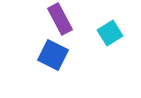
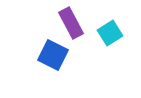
purple rectangle: moved 11 px right, 4 px down
